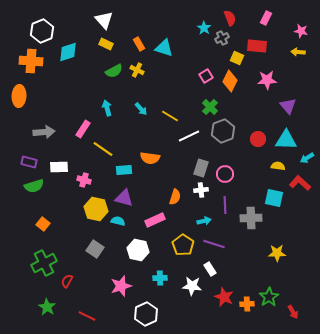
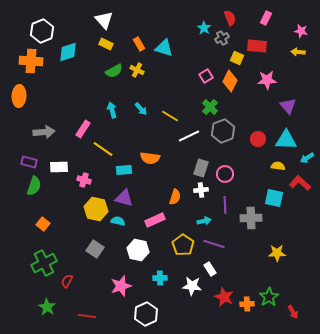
cyan arrow at (107, 108): moved 5 px right, 2 px down
green semicircle at (34, 186): rotated 54 degrees counterclockwise
red line at (87, 316): rotated 18 degrees counterclockwise
